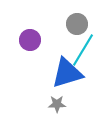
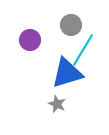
gray circle: moved 6 px left, 1 px down
gray star: rotated 24 degrees clockwise
